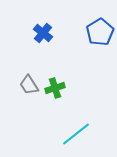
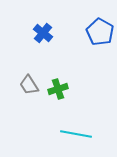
blue pentagon: rotated 12 degrees counterclockwise
green cross: moved 3 px right, 1 px down
cyan line: rotated 48 degrees clockwise
